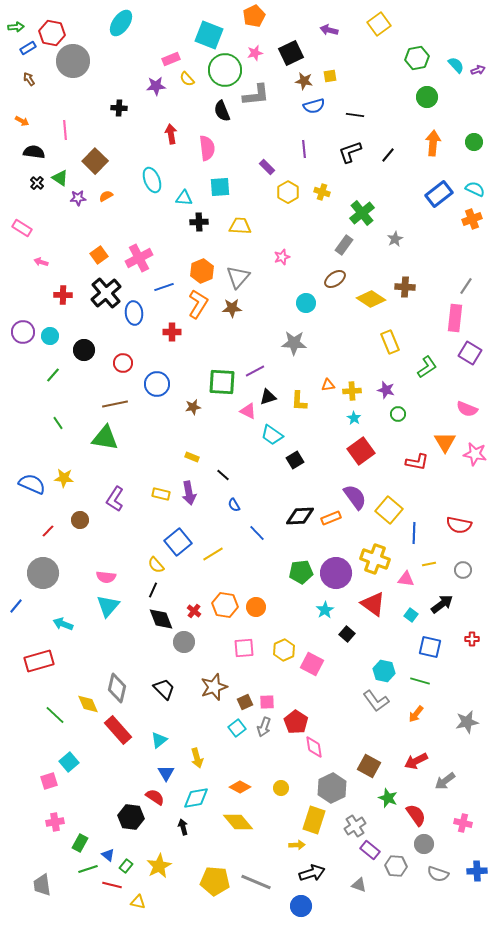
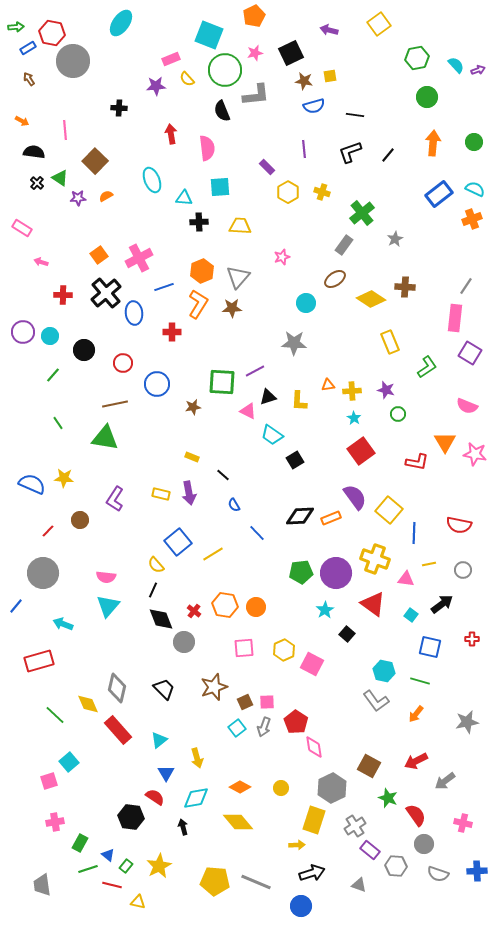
pink semicircle at (467, 409): moved 3 px up
